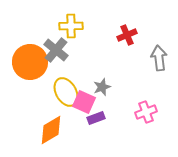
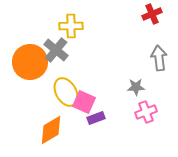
red cross: moved 25 px right, 21 px up
gray star: moved 34 px right; rotated 18 degrees clockwise
